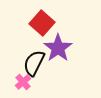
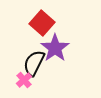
purple star: moved 3 px left
pink cross: moved 1 px right, 2 px up
